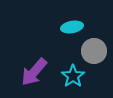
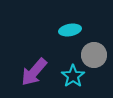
cyan ellipse: moved 2 px left, 3 px down
gray circle: moved 4 px down
